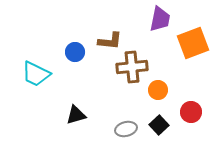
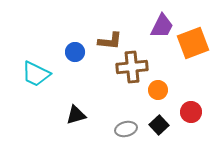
purple trapezoid: moved 2 px right, 7 px down; rotated 16 degrees clockwise
